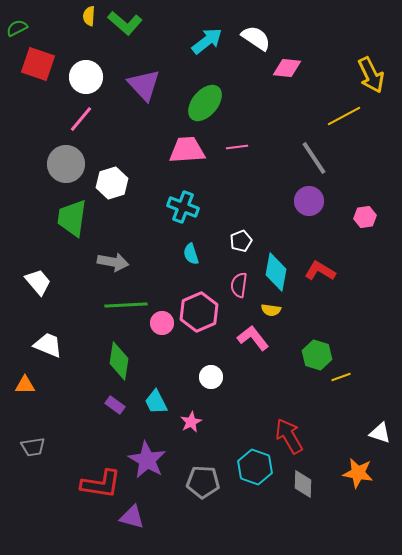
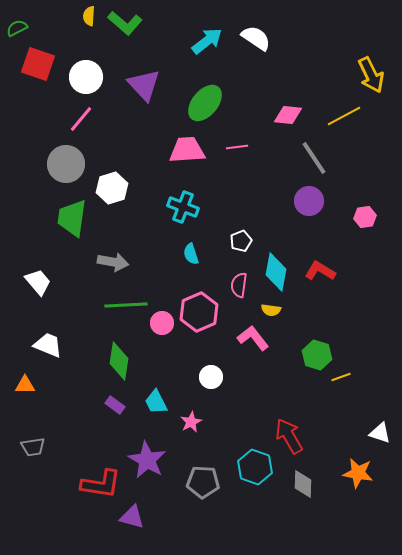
pink diamond at (287, 68): moved 1 px right, 47 px down
white hexagon at (112, 183): moved 5 px down
